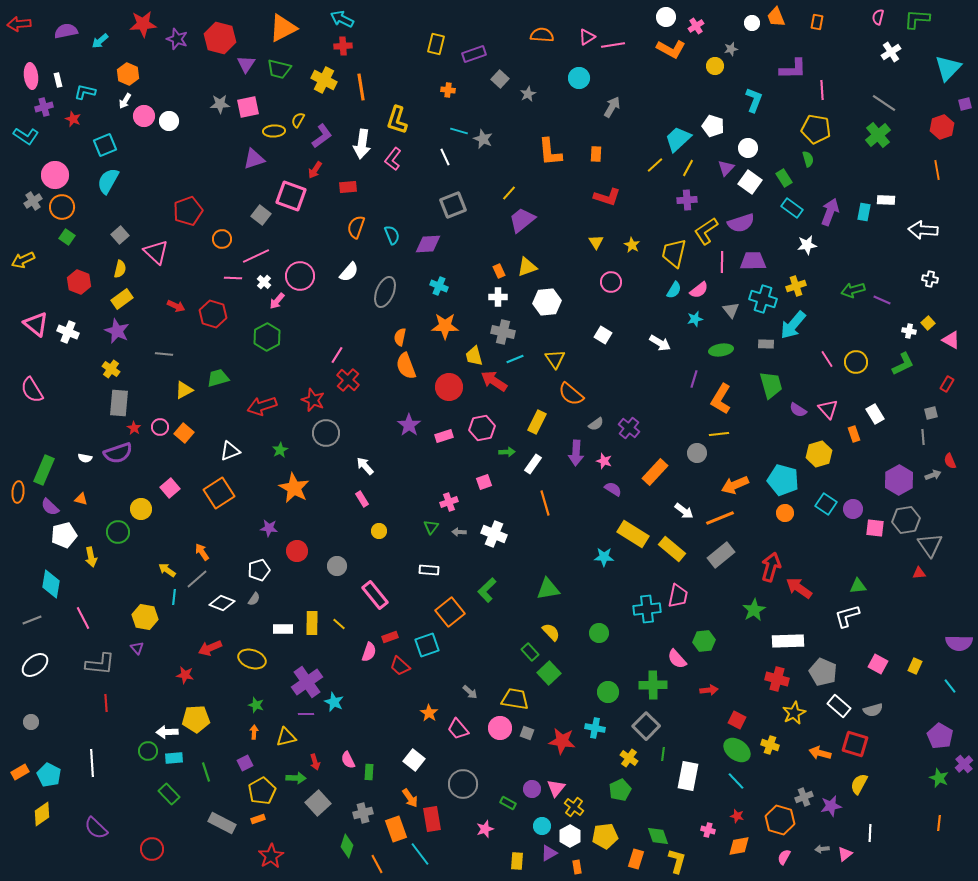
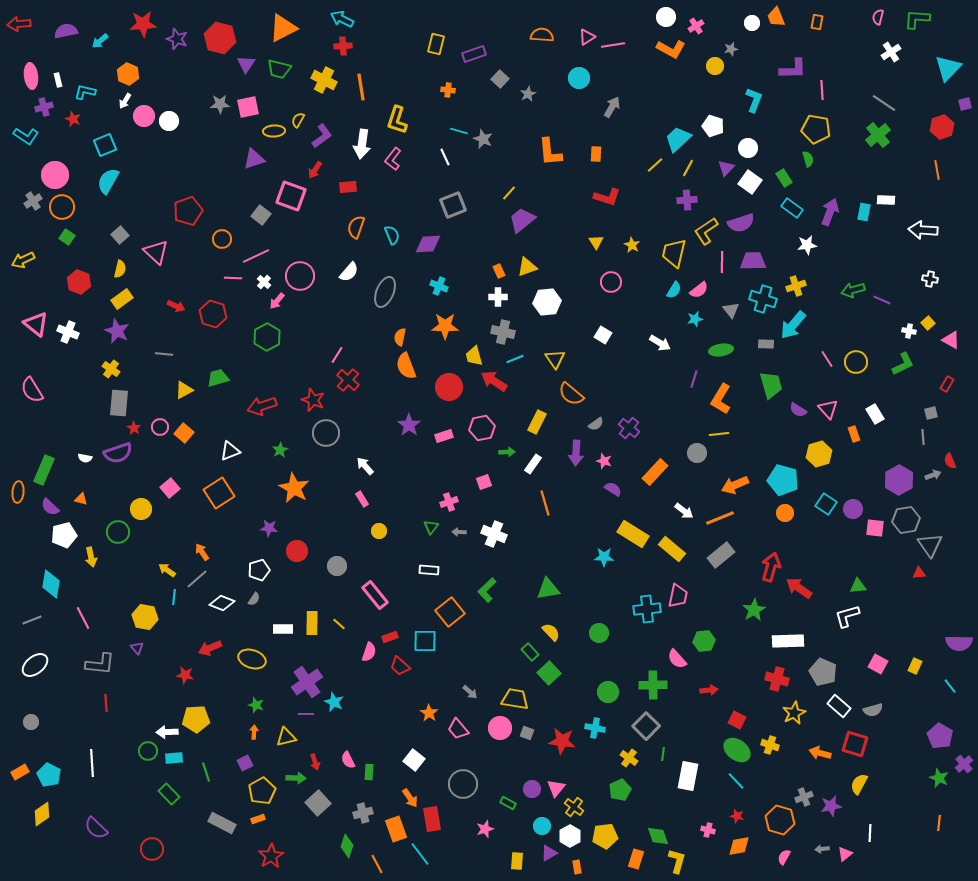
cyan square at (427, 645): moved 2 px left, 4 px up; rotated 20 degrees clockwise
